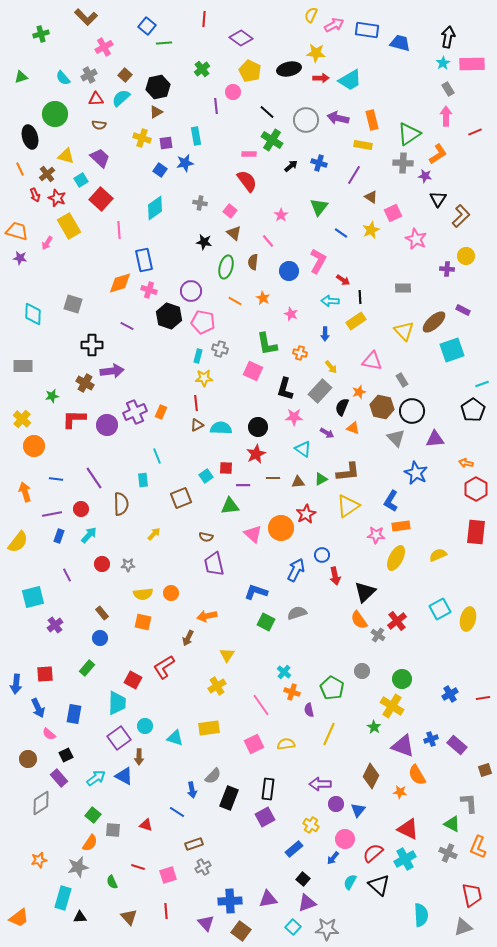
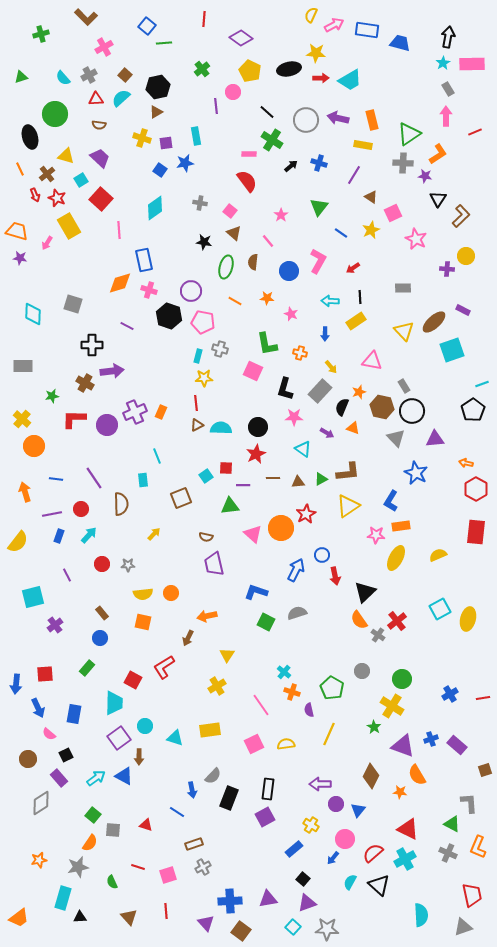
red arrow at (343, 280): moved 10 px right, 12 px up; rotated 112 degrees clockwise
orange star at (263, 298): moved 4 px right; rotated 24 degrees counterclockwise
gray rectangle at (402, 380): moved 2 px right, 6 px down
cyan trapezoid at (117, 703): moved 3 px left
yellow rectangle at (209, 728): moved 1 px right, 2 px down
